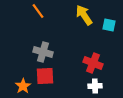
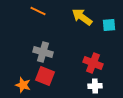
orange line: rotated 28 degrees counterclockwise
yellow arrow: moved 2 px left, 2 px down; rotated 20 degrees counterclockwise
cyan square: rotated 16 degrees counterclockwise
red square: rotated 24 degrees clockwise
orange star: moved 1 px up; rotated 21 degrees counterclockwise
